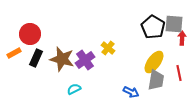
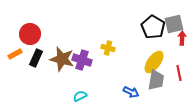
gray square: rotated 18 degrees counterclockwise
yellow cross: rotated 24 degrees counterclockwise
orange rectangle: moved 1 px right, 1 px down
purple cross: moved 3 px left; rotated 36 degrees counterclockwise
cyan semicircle: moved 6 px right, 7 px down
